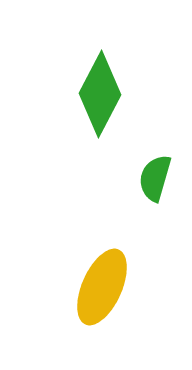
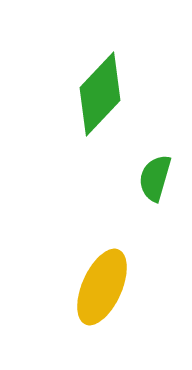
green diamond: rotated 16 degrees clockwise
